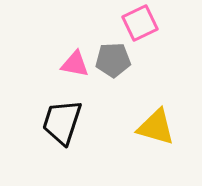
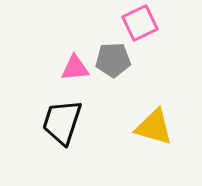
pink triangle: moved 4 px down; rotated 16 degrees counterclockwise
yellow triangle: moved 2 px left
